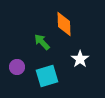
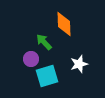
green arrow: moved 2 px right
white star: moved 1 px left, 5 px down; rotated 18 degrees clockwise
purple circle: moved 14 px right, 8 px up
